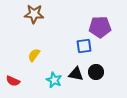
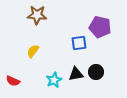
brown star: moved 3 px right, 1 px down
purple pentagon: rotated 15 degrees clockwise
blue square: moved 5 px left, 3 px up
yellow semicircle: moved 1 px left, 4 px up
black triangle: rotated 21 degrees counterclockwise
cyan star: rotated 21 degrees clockwise
